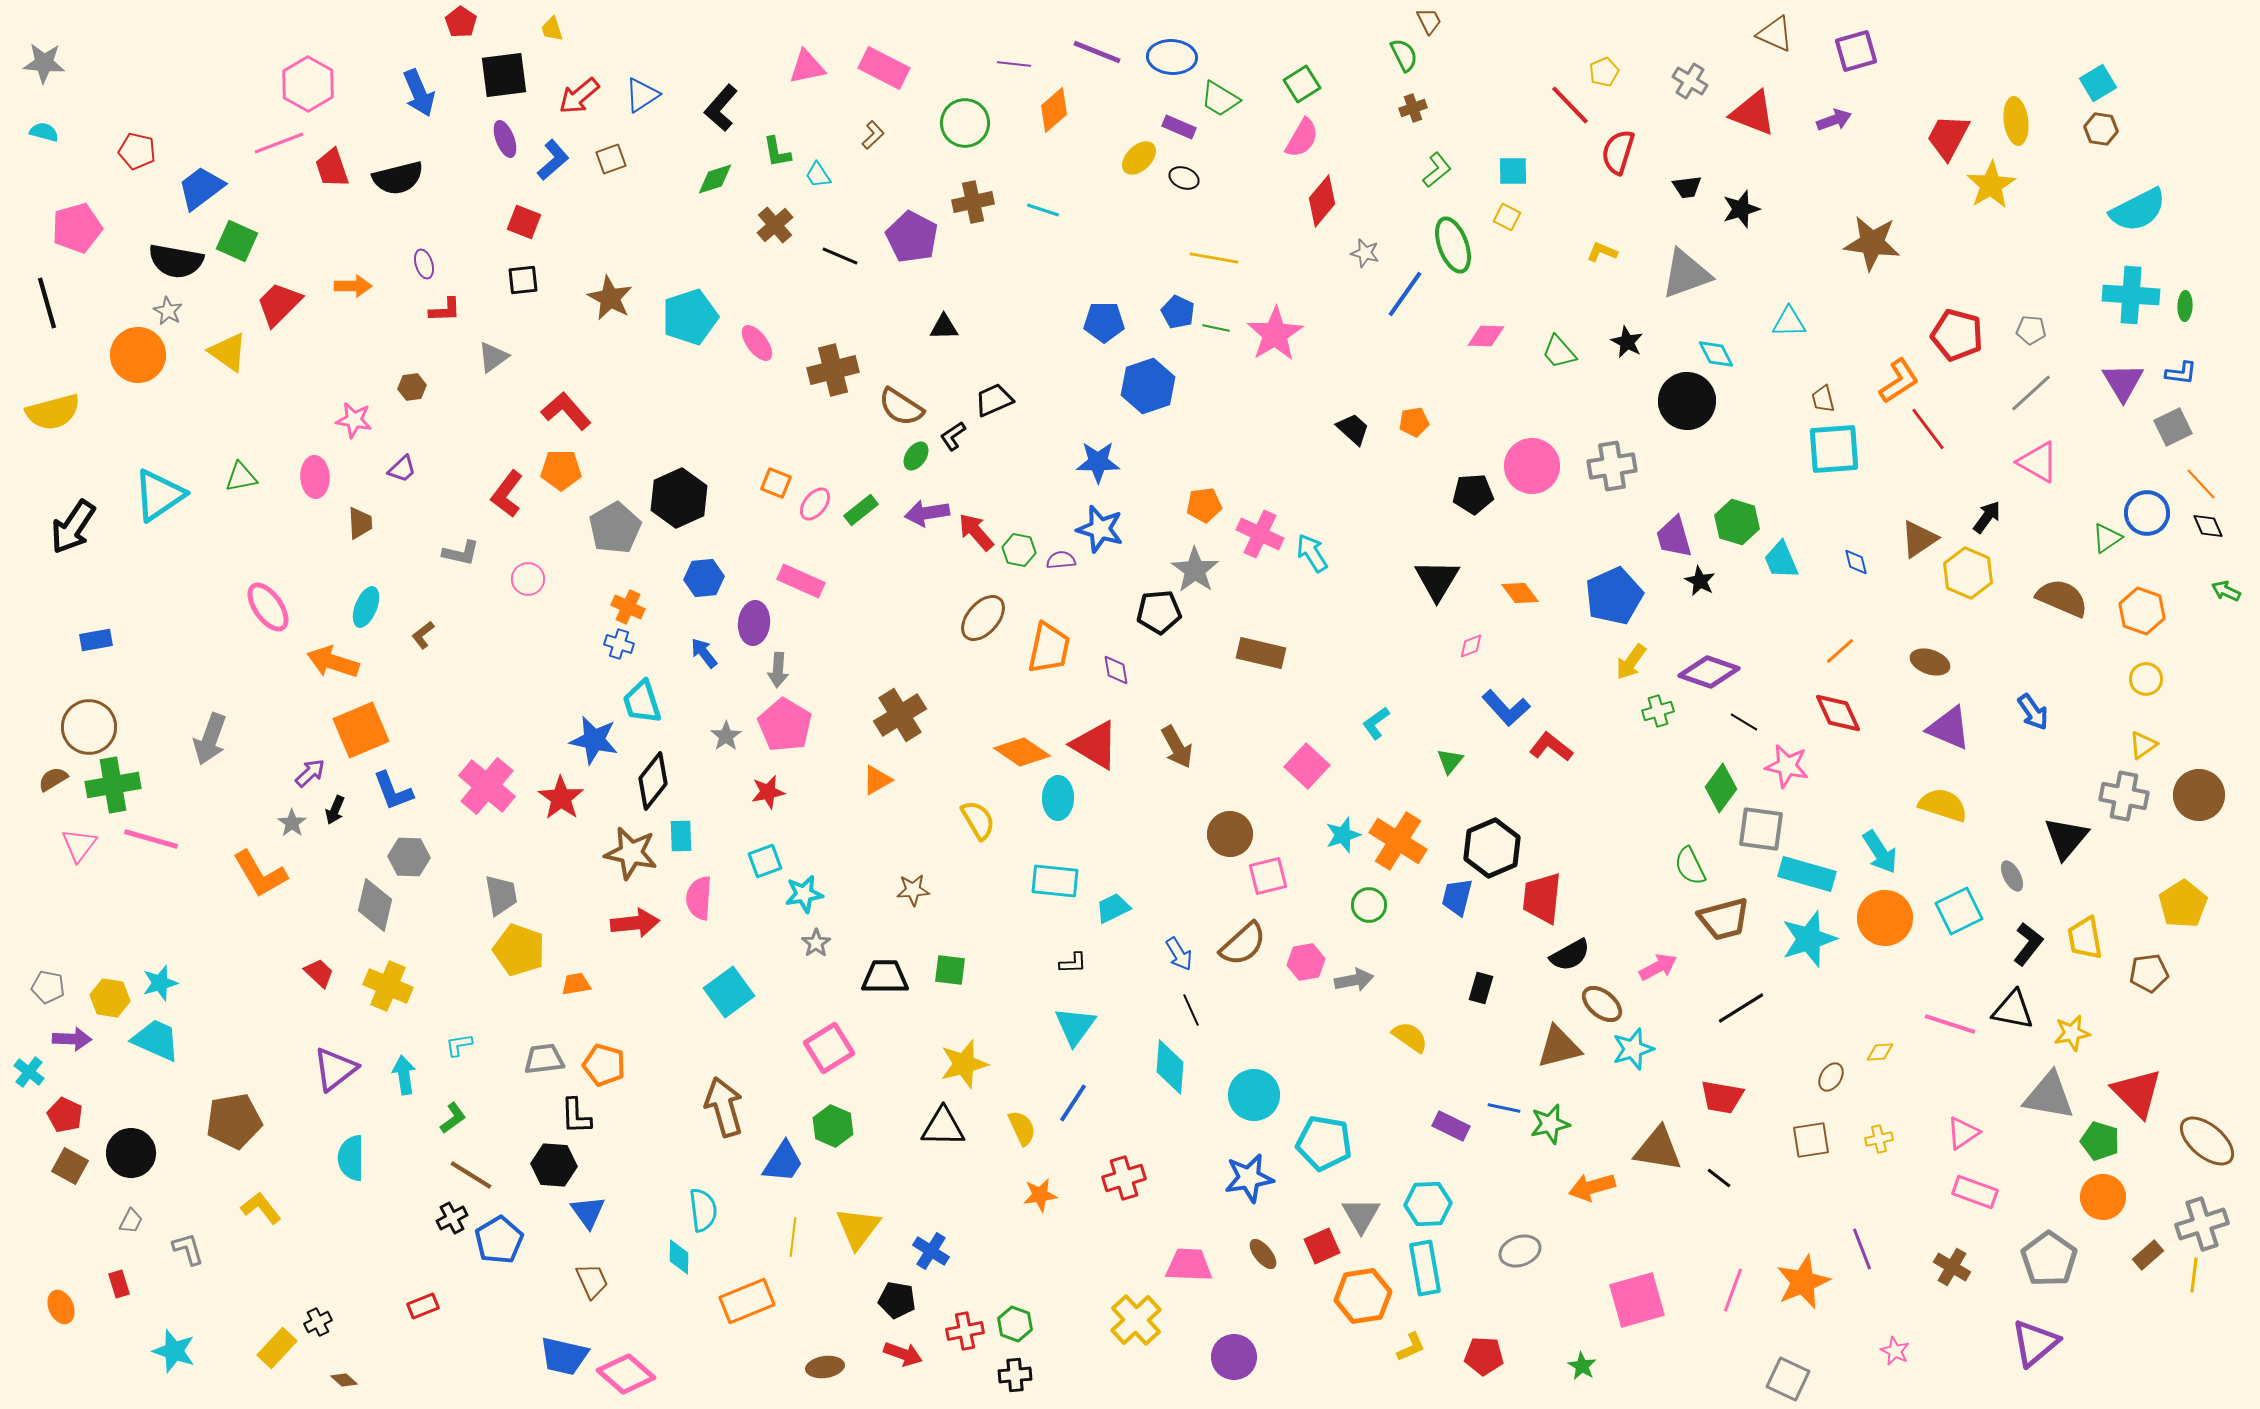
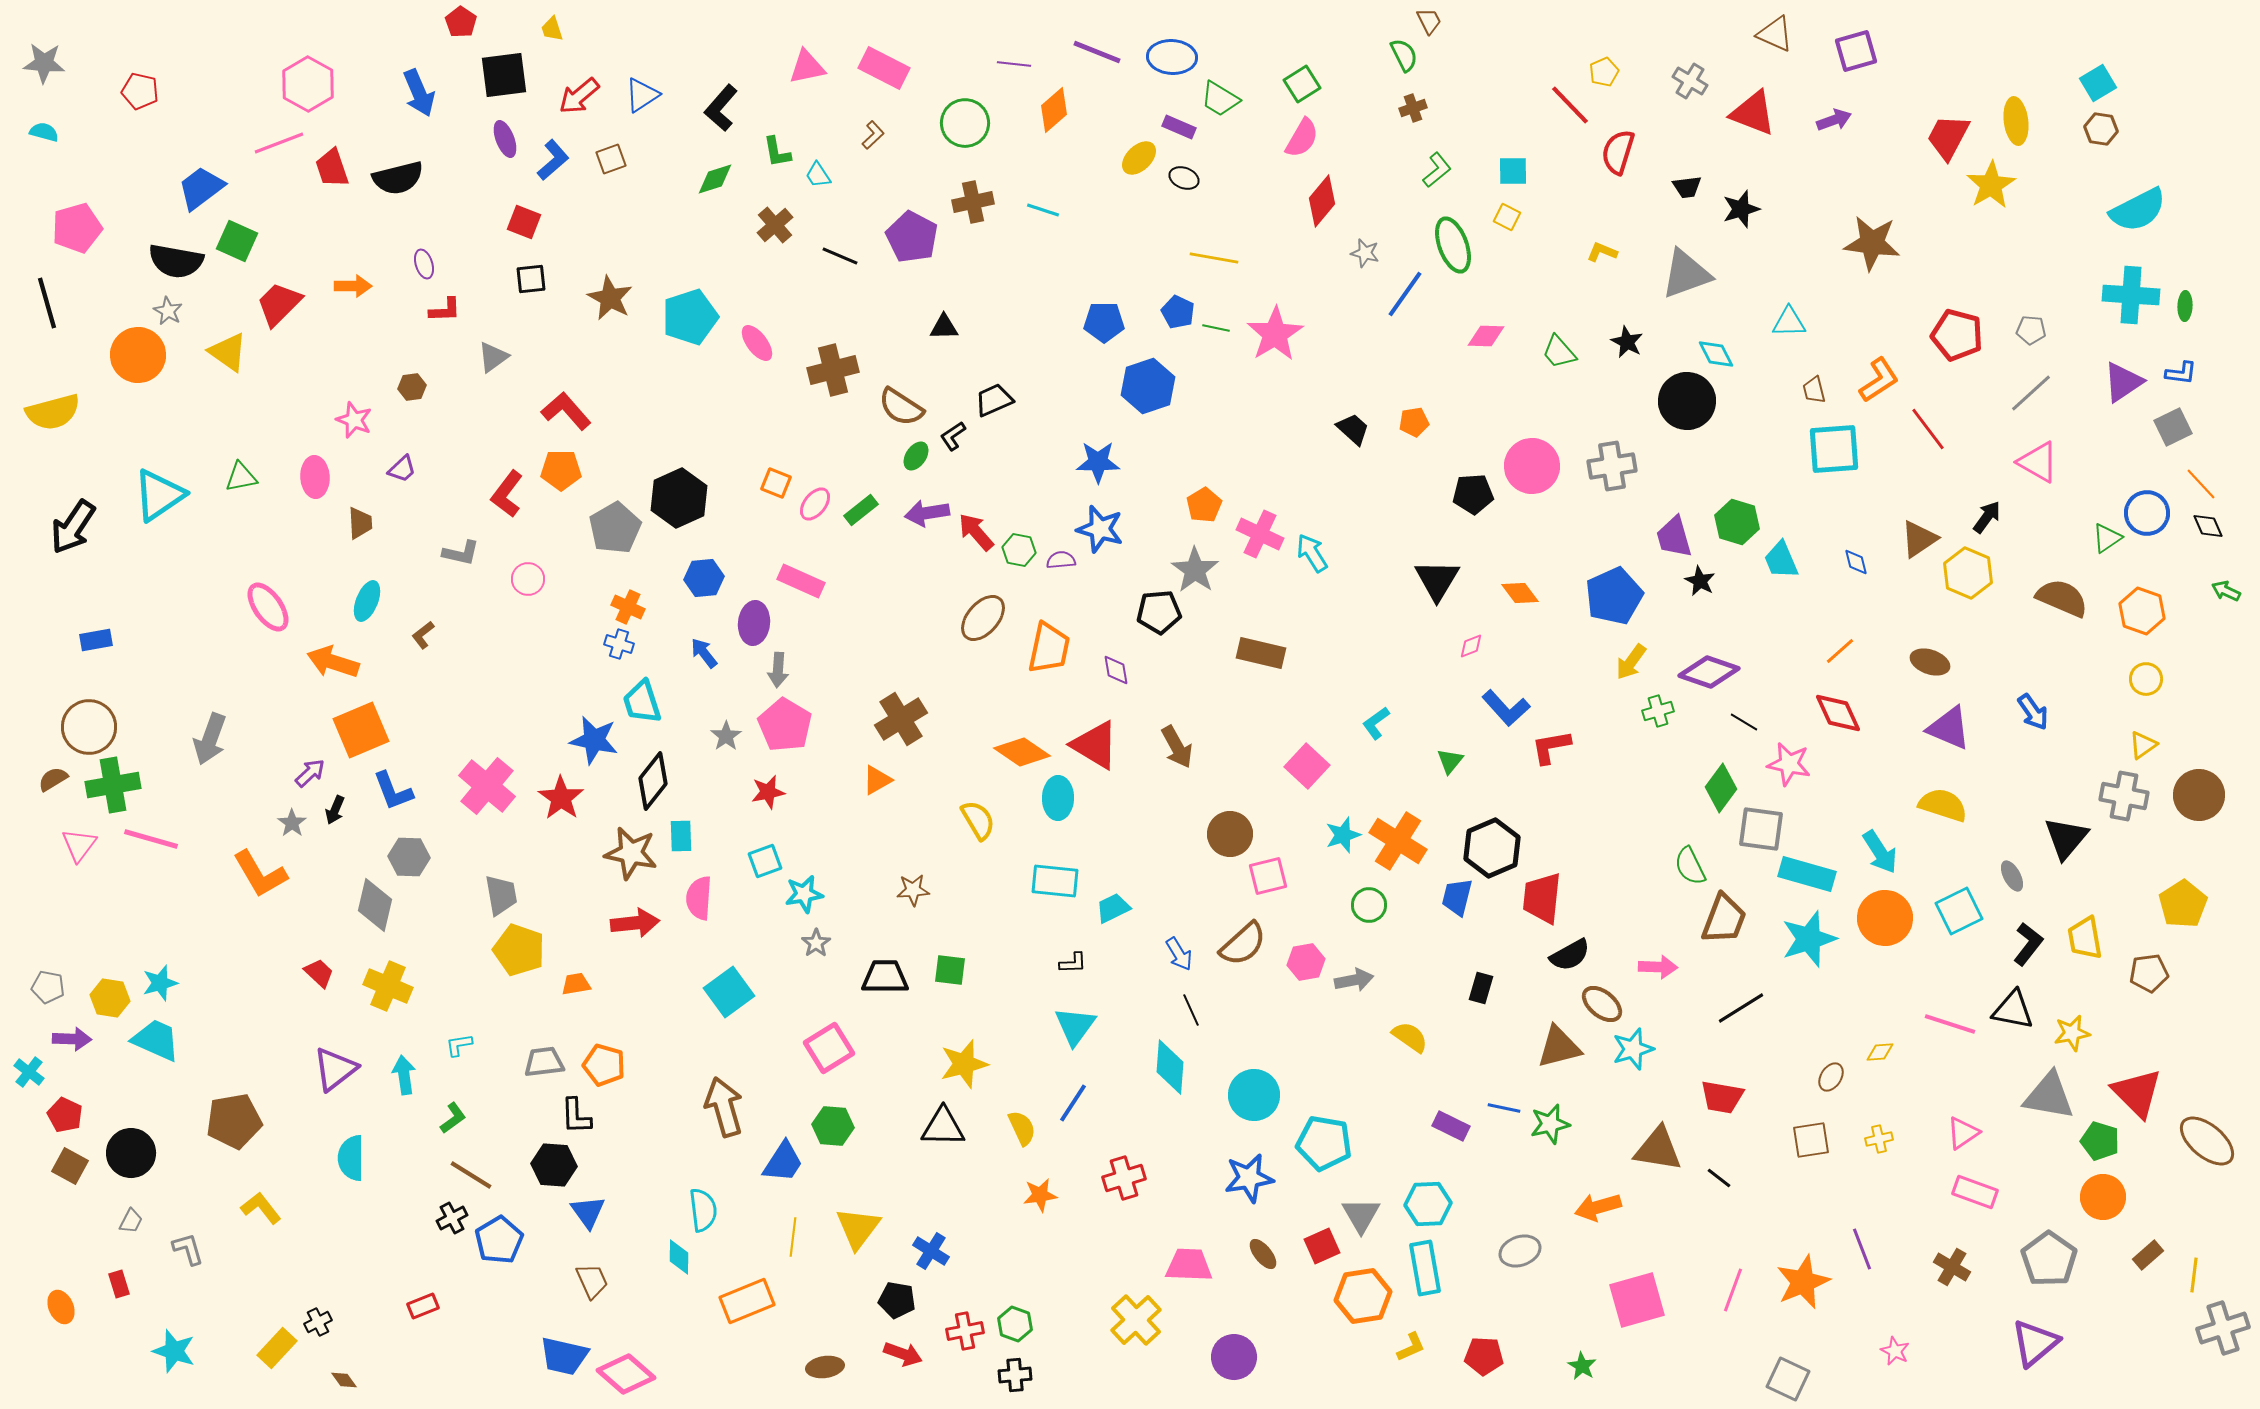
red pentagon at (137, 151): moved 3 px right, 60 px up
black square at (523, 280): moved 8 px right, 1 px up
orange L-shape at (1899, 381): moved 20 px left, 1 px up
purple triangle at (2123, 382): rotated 27 degrees clockwise
brown trapezoid at (1823, 399): moved 9 px left, 9 px up
pink star at (354, 420): rotated 12 degrees clockwise
orange pentagon at (1204, 505): rotated 24 degrees counterclockwise
cyan ellipse at (366, 607): moved 1 px right, 6 px up
brown cross at (900, 715): moved 1 px right, 4 px down
red L-shape at (1551, 747): rotated 48 degrees counterclockwise
pink star at (1787, 766): moved 2 px right, 2 px up
brown trapezoid at (1724, 919): rotated 54 degrees counterclockwise
pink arrow at (1658, 967): rotated 30 degrees clockwise
gray trapezoid at (544, 1059): moved 3 px down
green hexagon at (833, 1126): rotated 18 degrees counterclockwise
orange arrow at (1592, 1187): moved 6 px right, 20 px down
gray cross at (2202, 1224): moved 21 px right, 104 px down
brown diamond at (344, 1380): rotated 12 degrees clockwise
